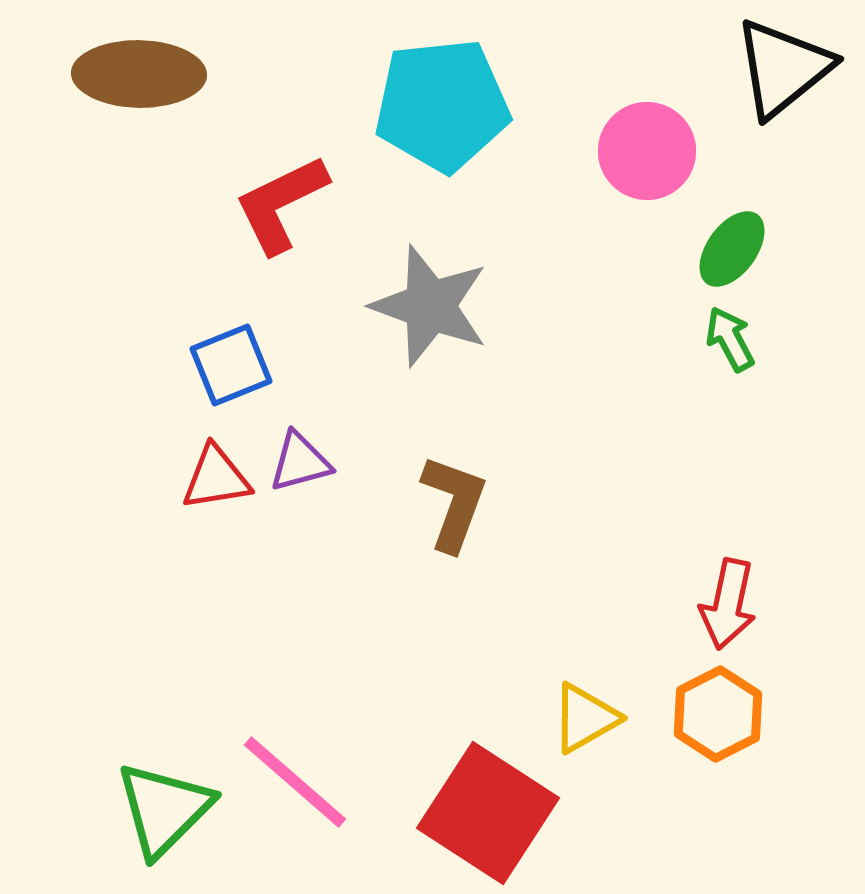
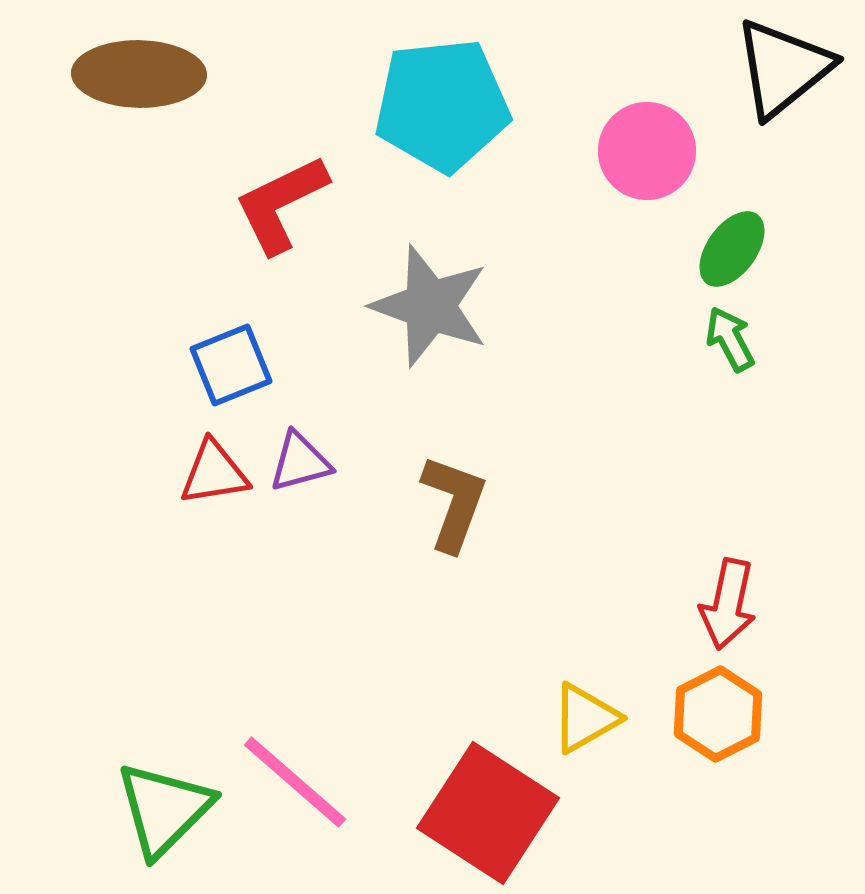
red triangle: moved 2 px left, 5 px up
